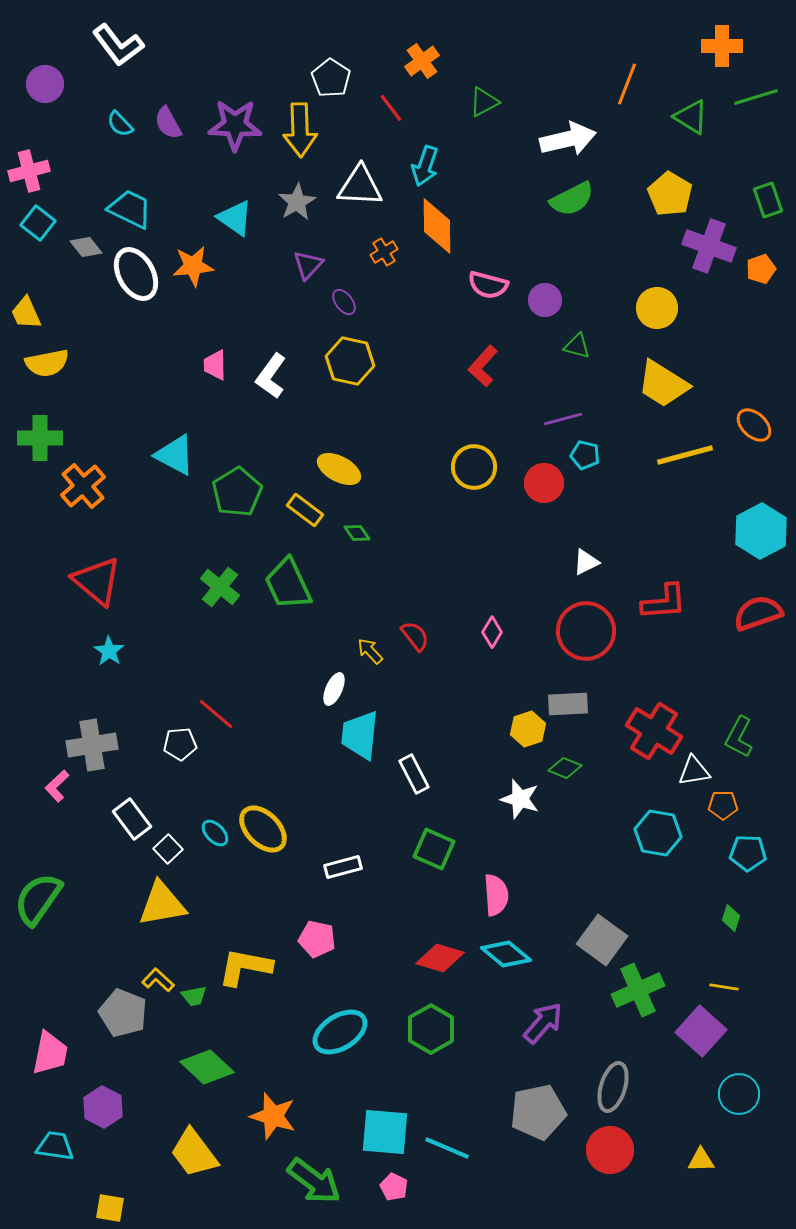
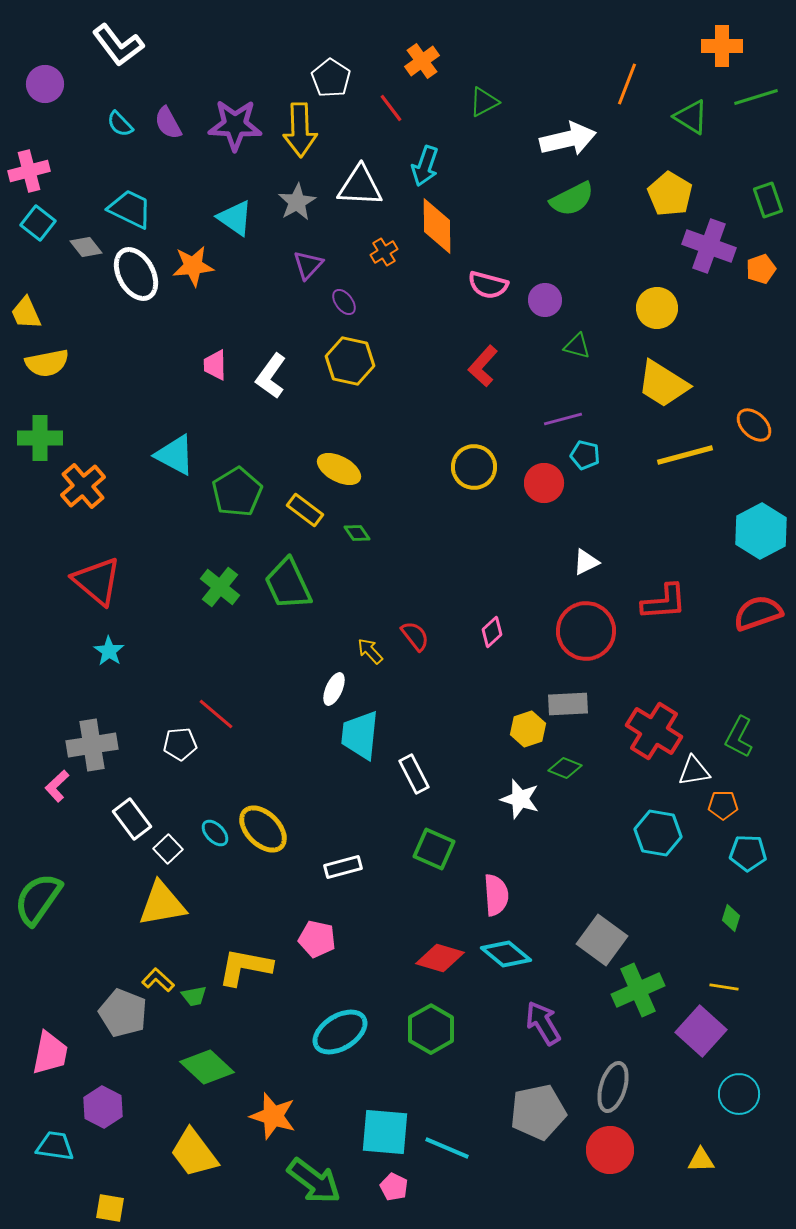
pink diamond at (492, 632): rotated 16 degrees clockwise
purple arrow at (543, 1023): rotated 72 degrees counterclockwise
